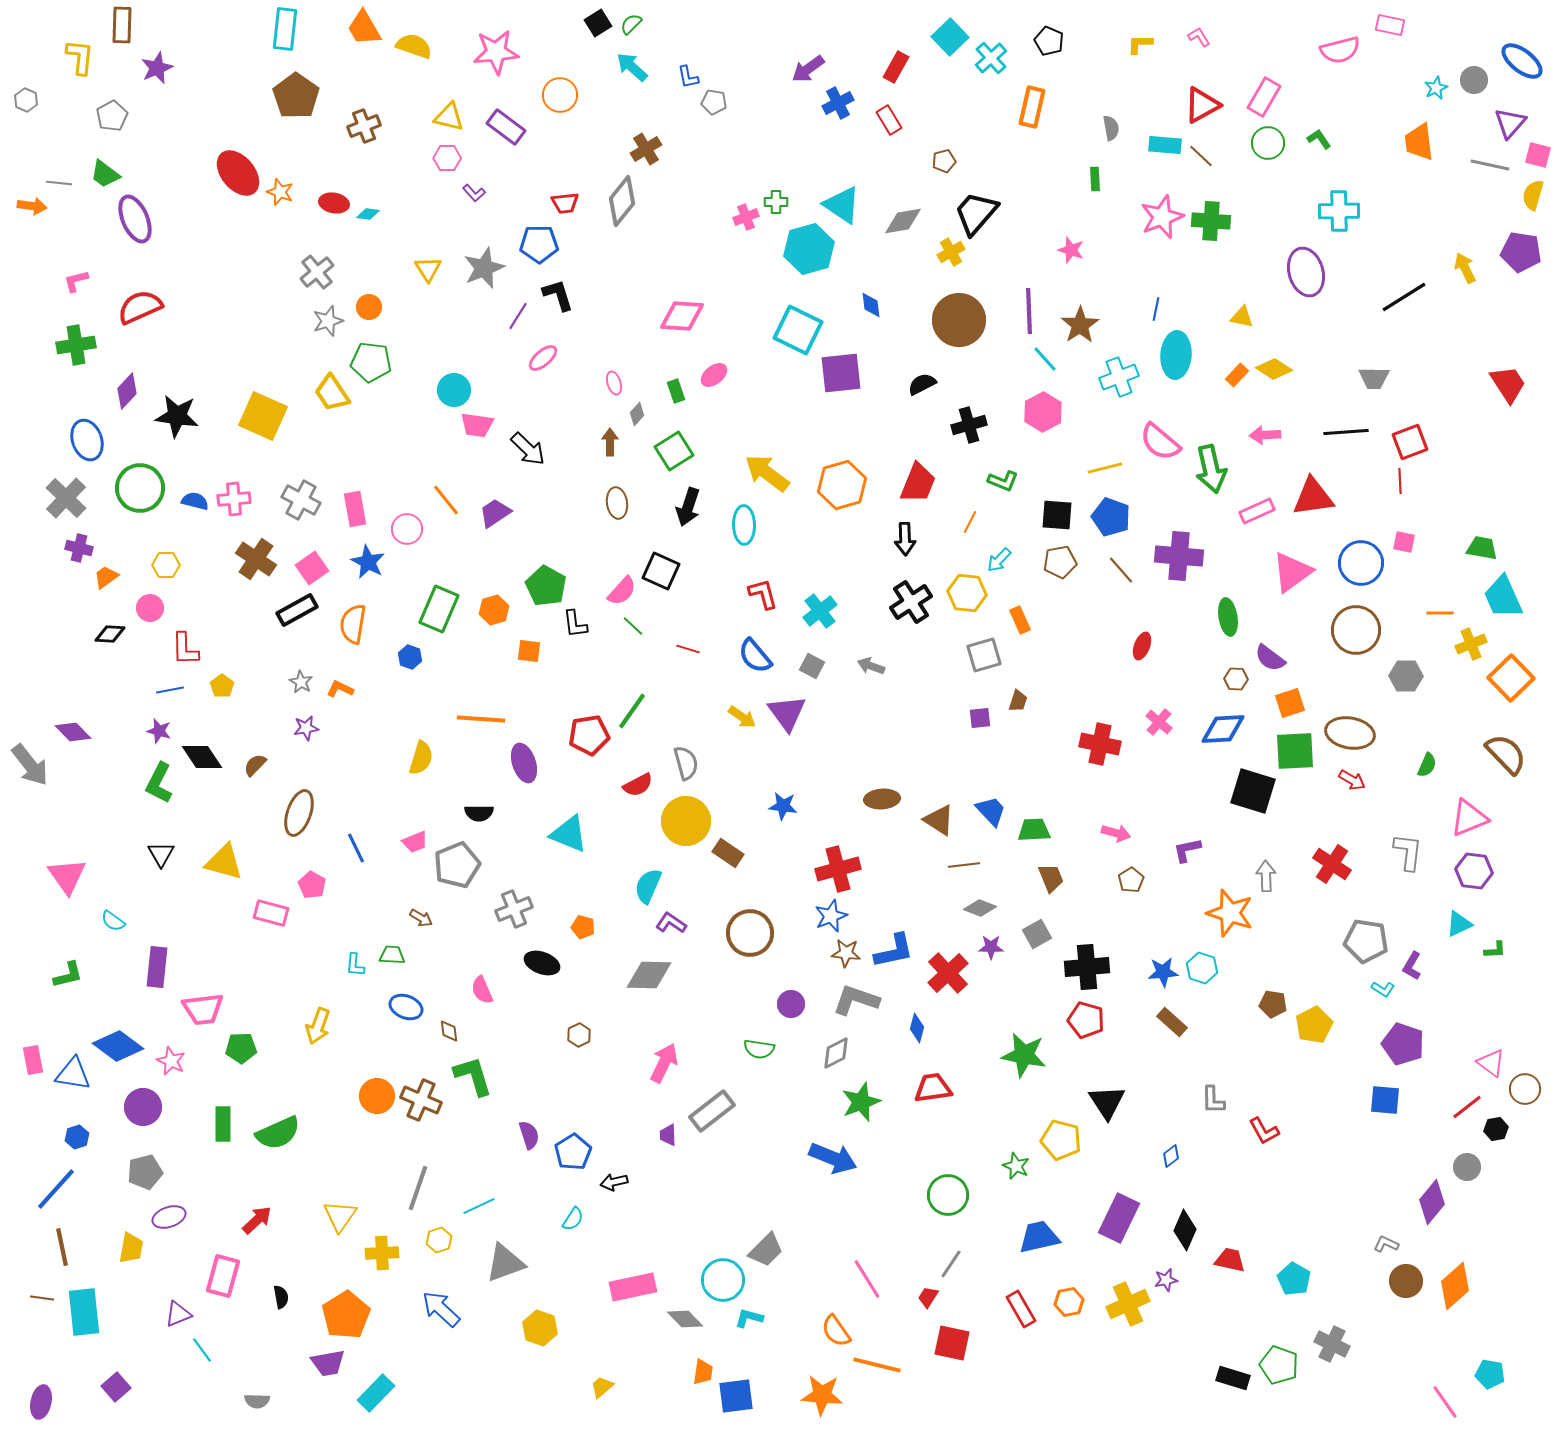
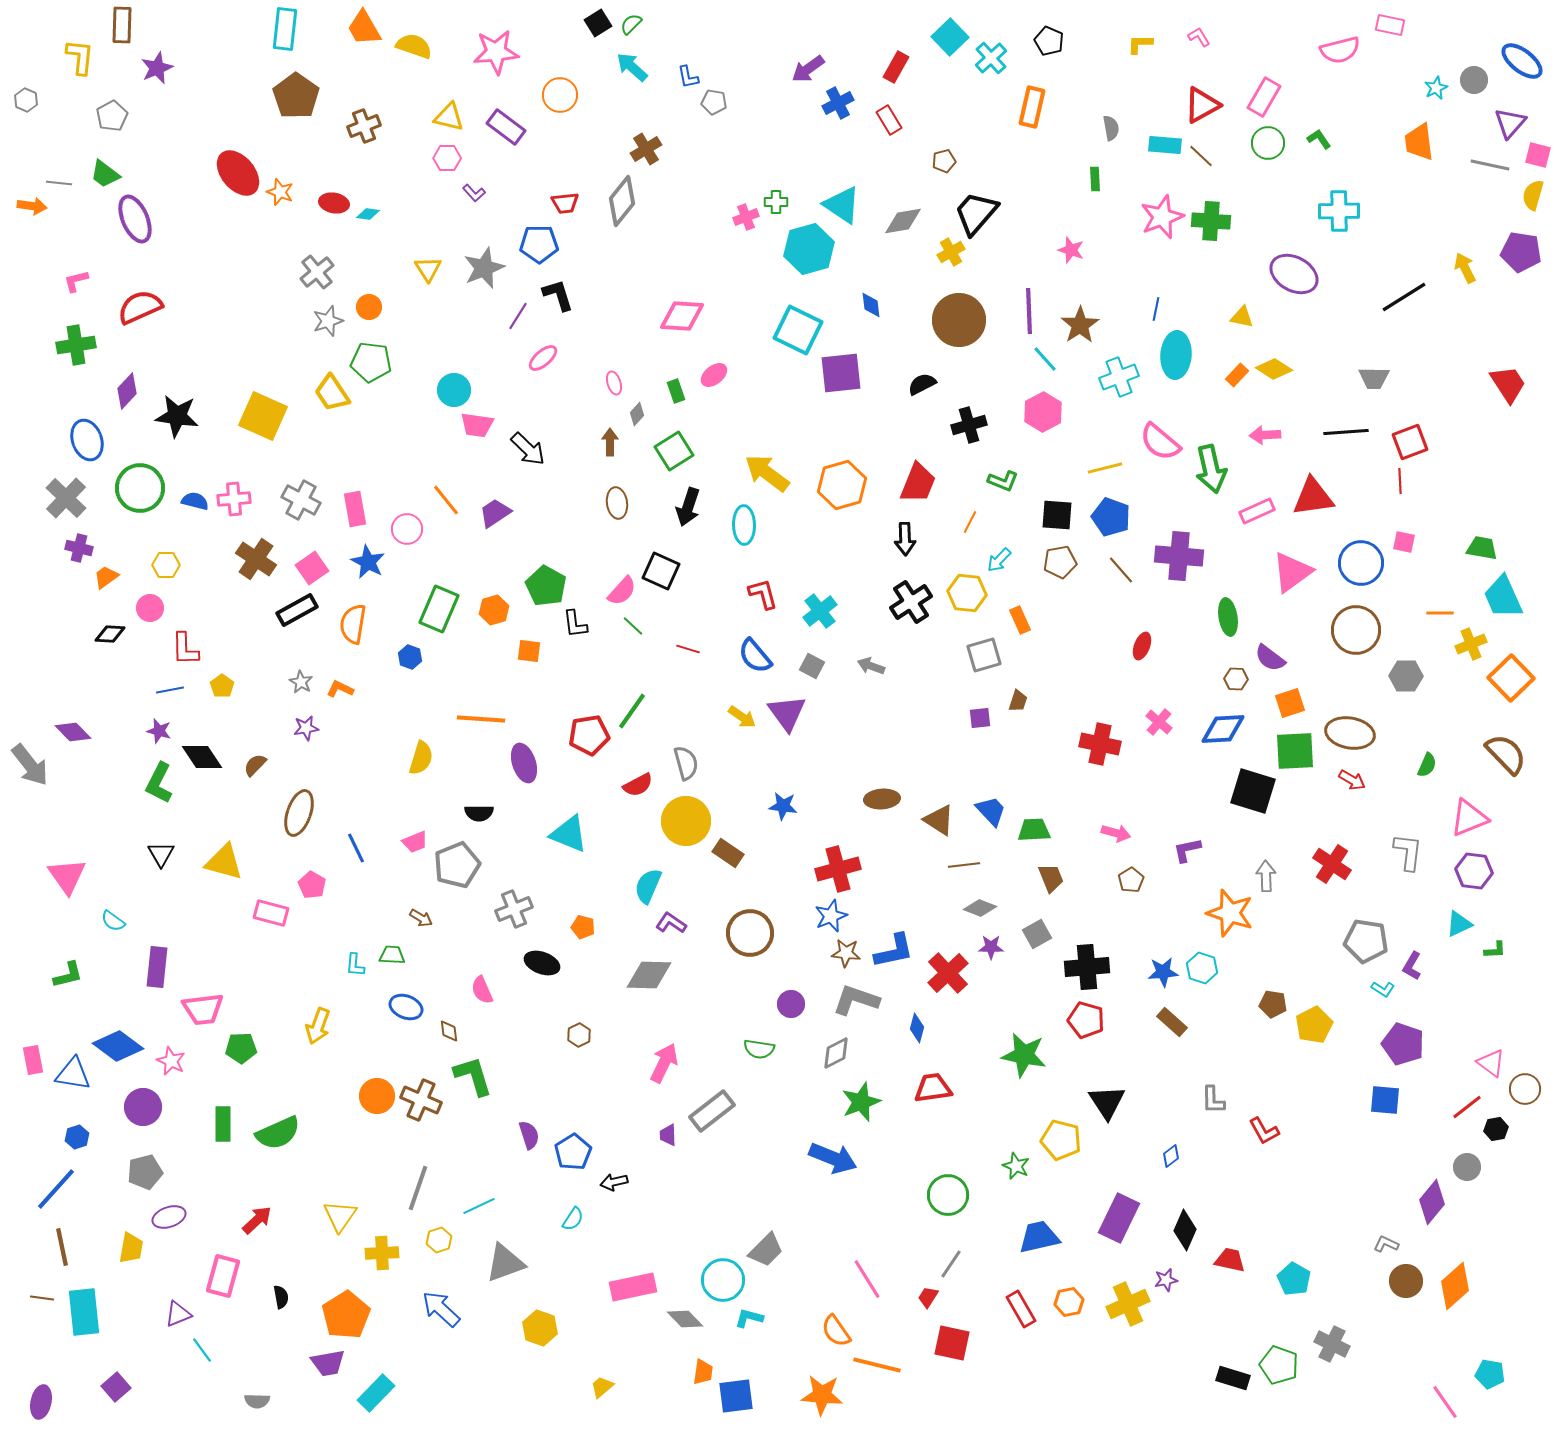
purple ellipse at (1306, 272): moved 12 px left, 2 px down; rotated 45 degrees counterclockwise
